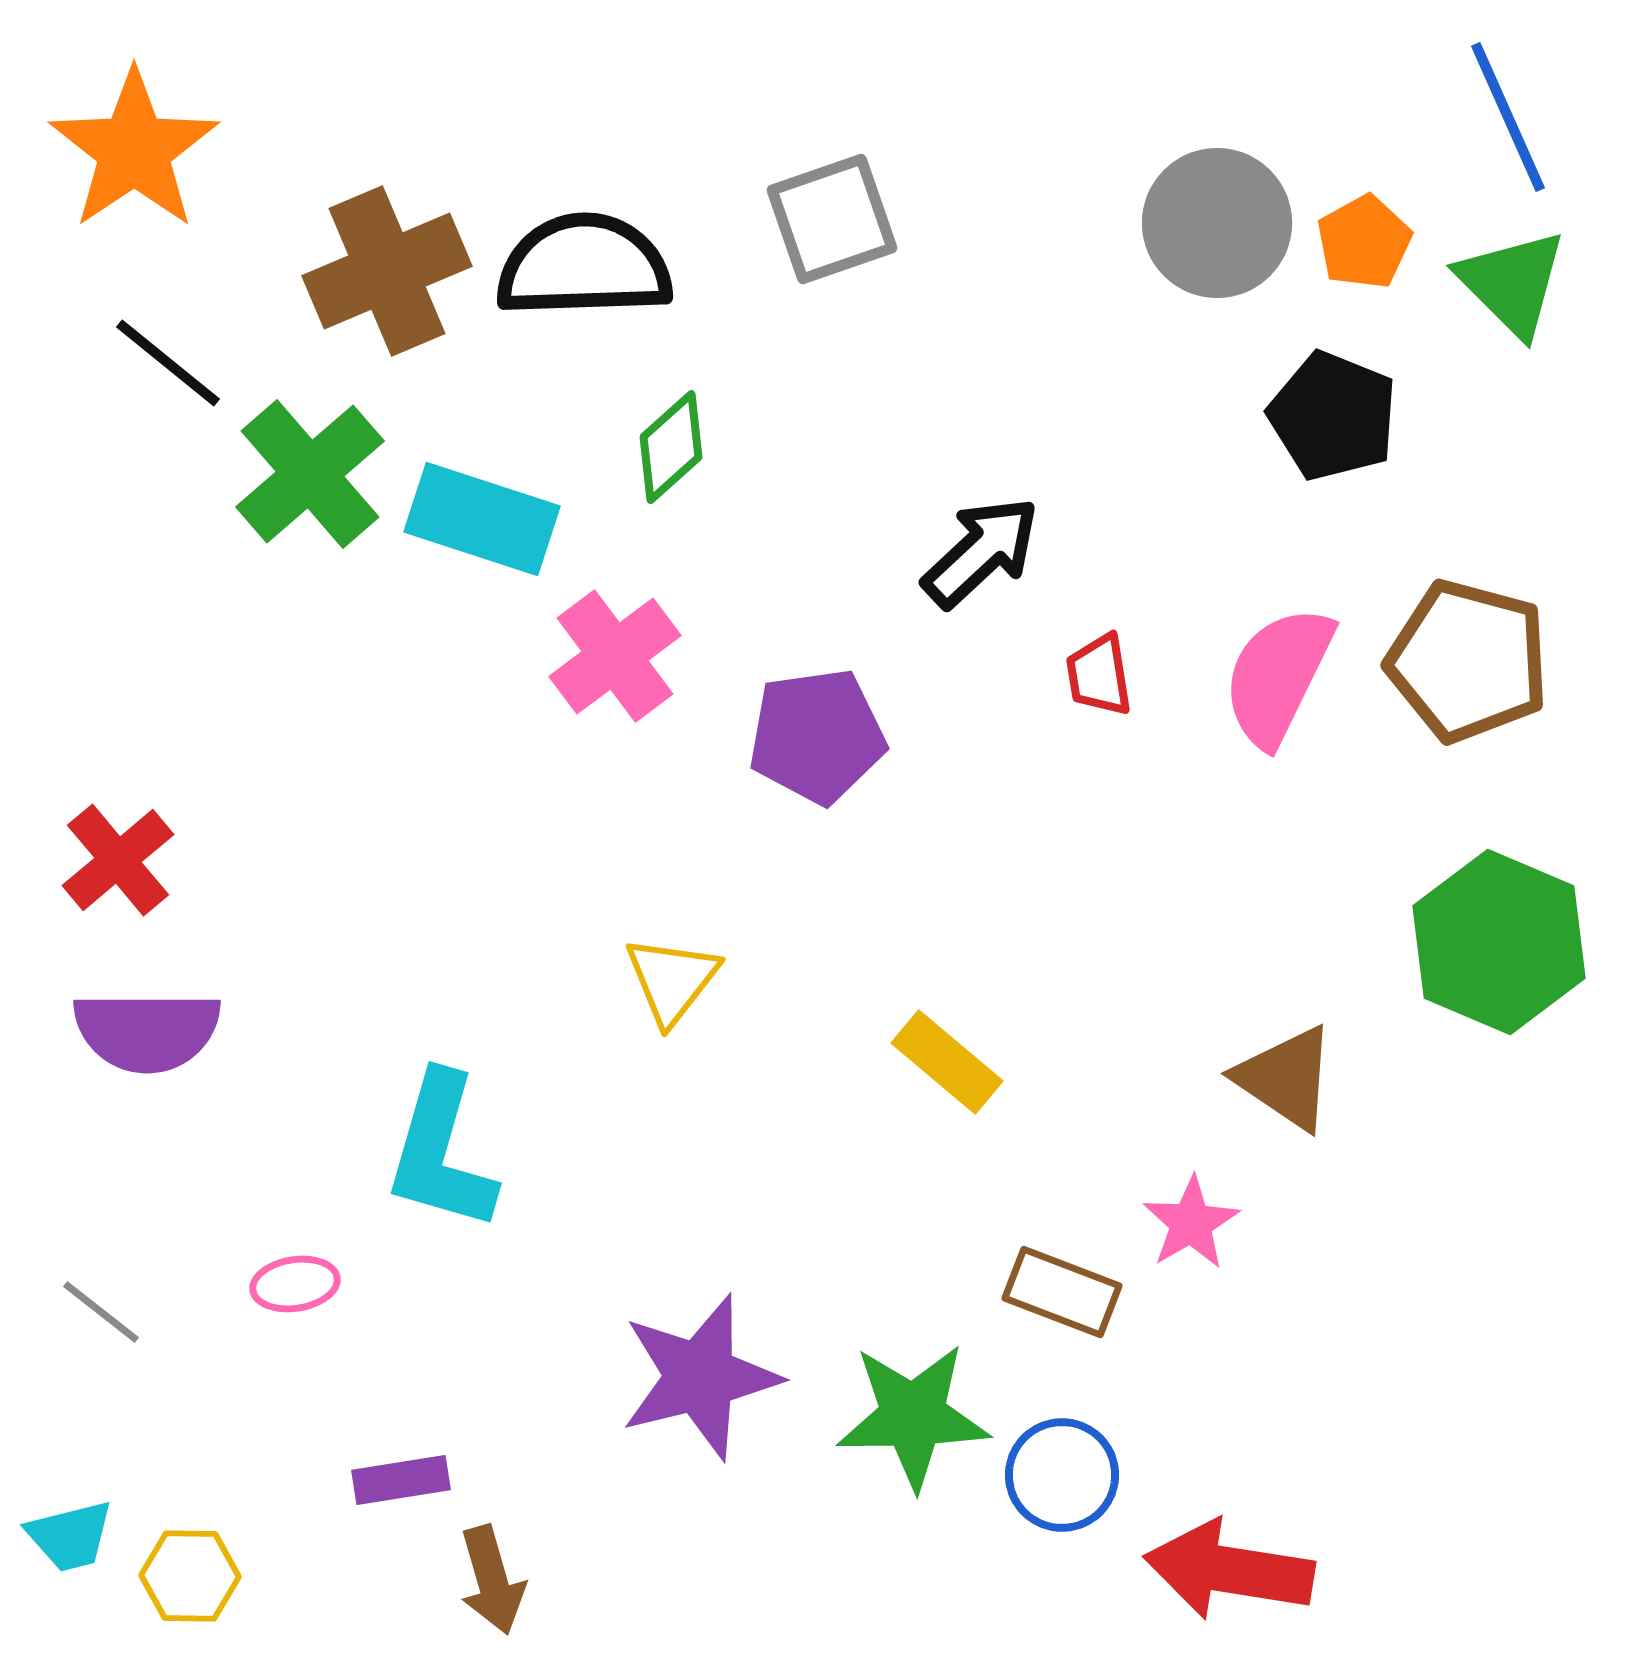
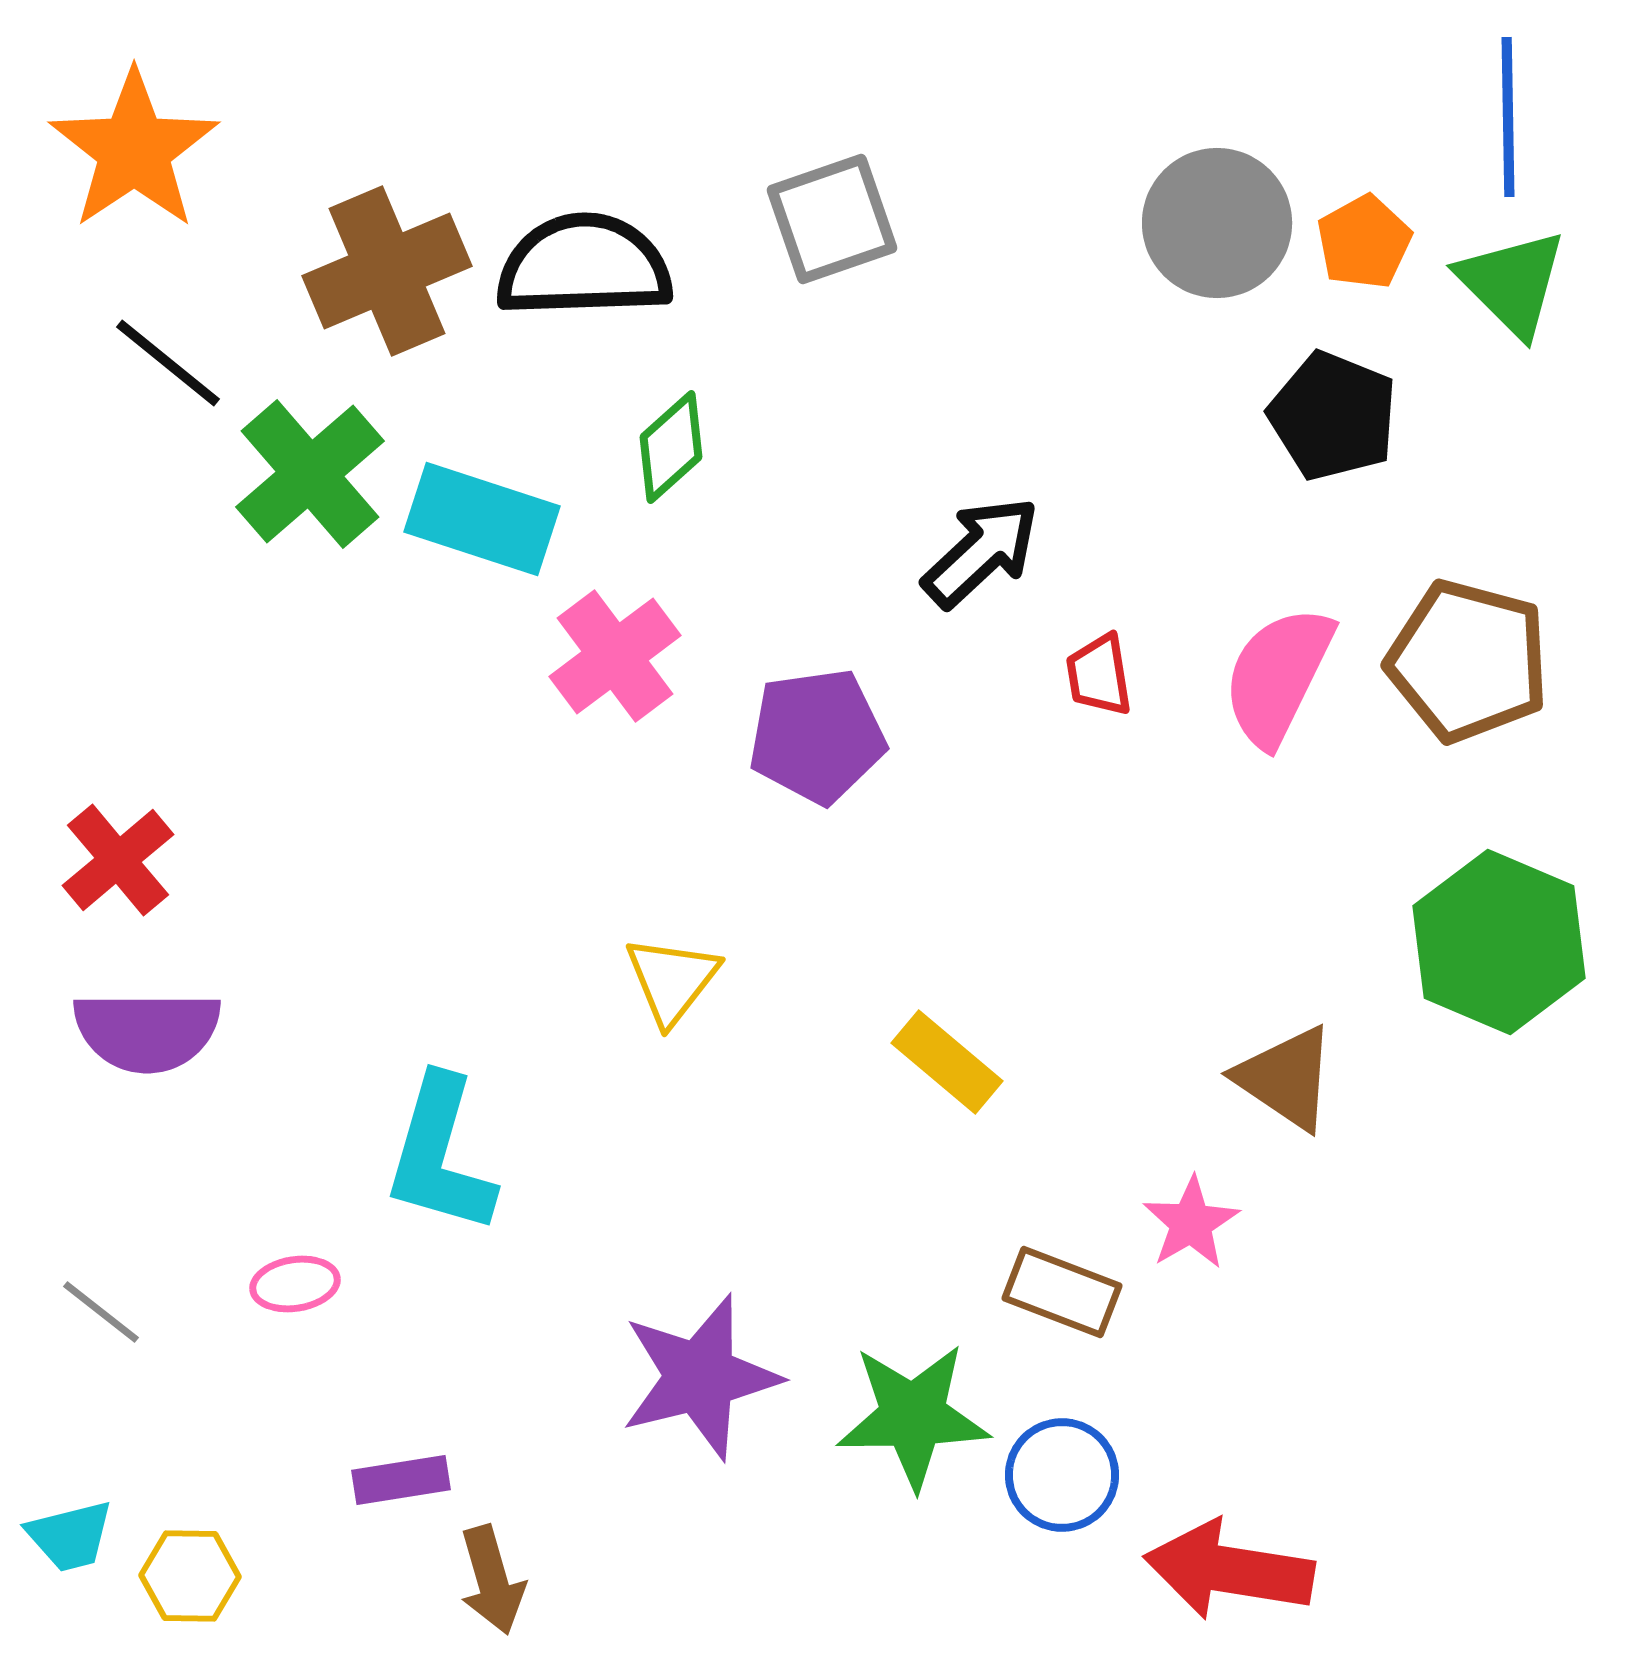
blue line: rotated 23 degrees clockwise
cyan L-shape: moved 1 px left, 3 px down
